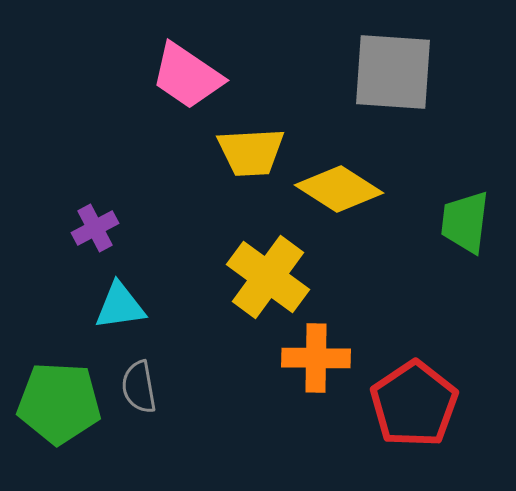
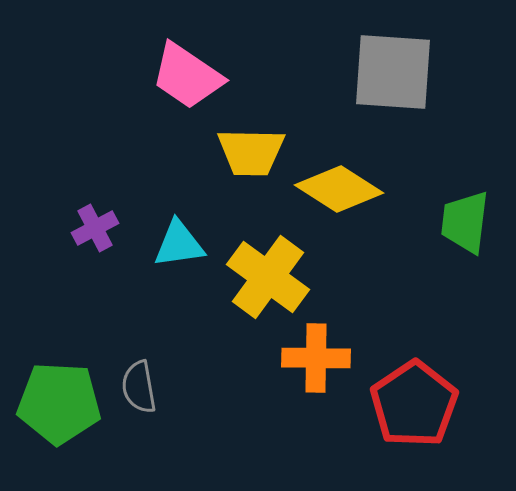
yellow trapezoid: rotated 4 degrees clockwise
cyan triangle: moved 59 px right, 62 px up
